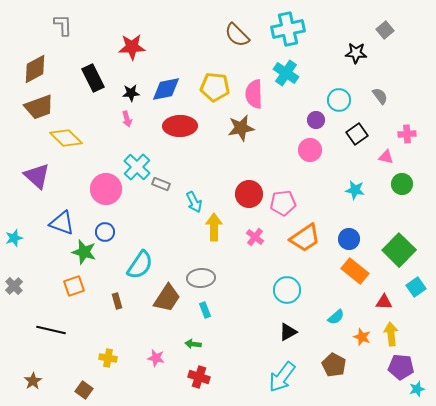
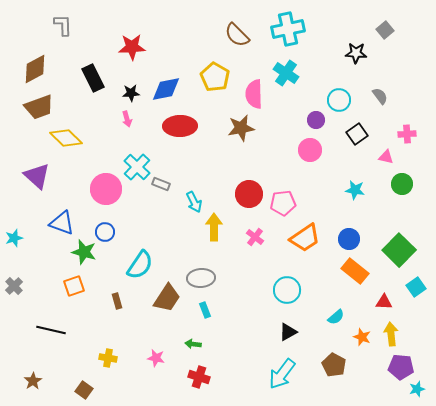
yellow pentagon at (215, 87): moved 10 px up; rotated 24 degrees clockwise
cyan arrow at (282, 377): moved 3 px up
